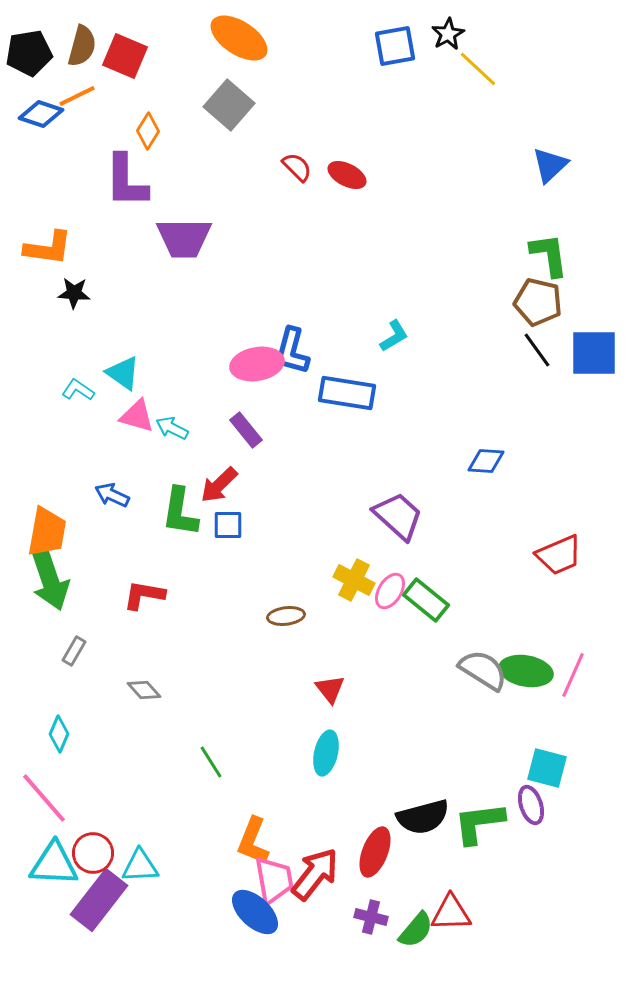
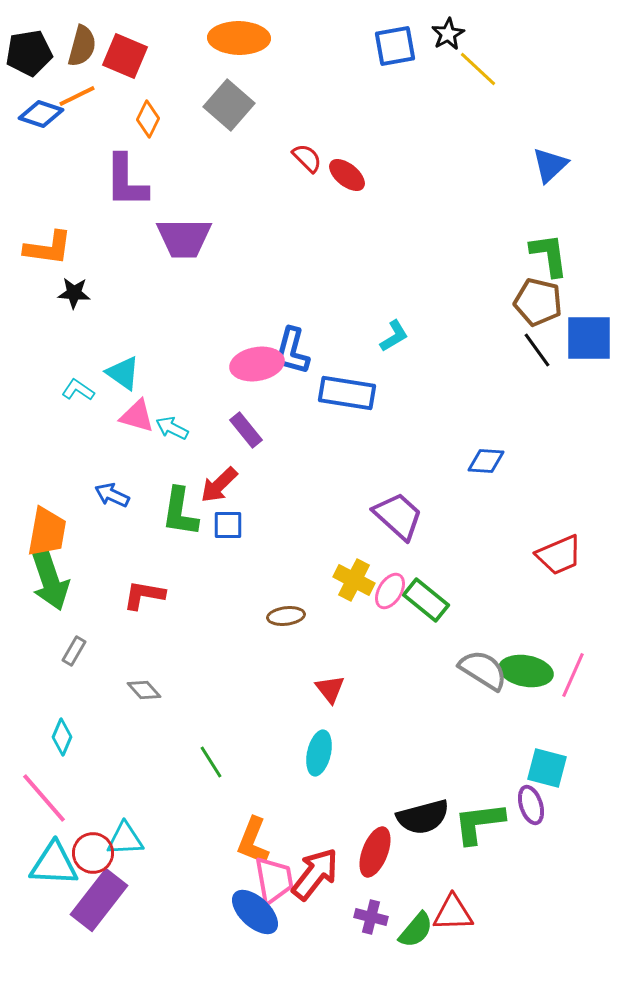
orange ellipse at (239, 38): rotated 32 degrees counterclockwise
orange diamond at (148, 131): moved 12 px up; rotated 6 degrees counterclockwise
red semicircle at (297, 167): moved 10 px right, 9 px up
red ellipse at (347, 175): rotated 12 degrees clockwise
blue square at (594, 353): moved 5 px left, 15 px up
cyan diamond at (59, 734): moved 3 px right, 3 px down
cyan ellipse at (326, 753): moved 7 px left
cyan triangle at (140, 866): moved 15 px left, 27 px up
red triangle at (451, 913): moved 2 px right
